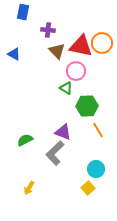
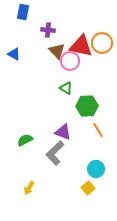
pink circle: moved 6 px left, 10 px up
